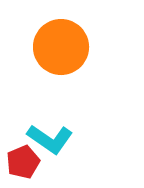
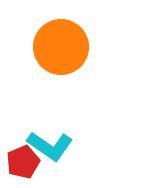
cyan L-shape: moved 7 px down
